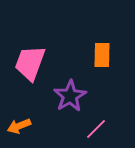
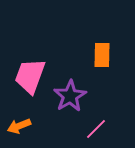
pink trapezoid: moved 13 px down
